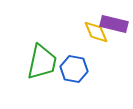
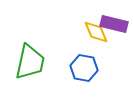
green trapezoid: moved 12 px left
blue hexagon: moved 10 px right, 1 px up
